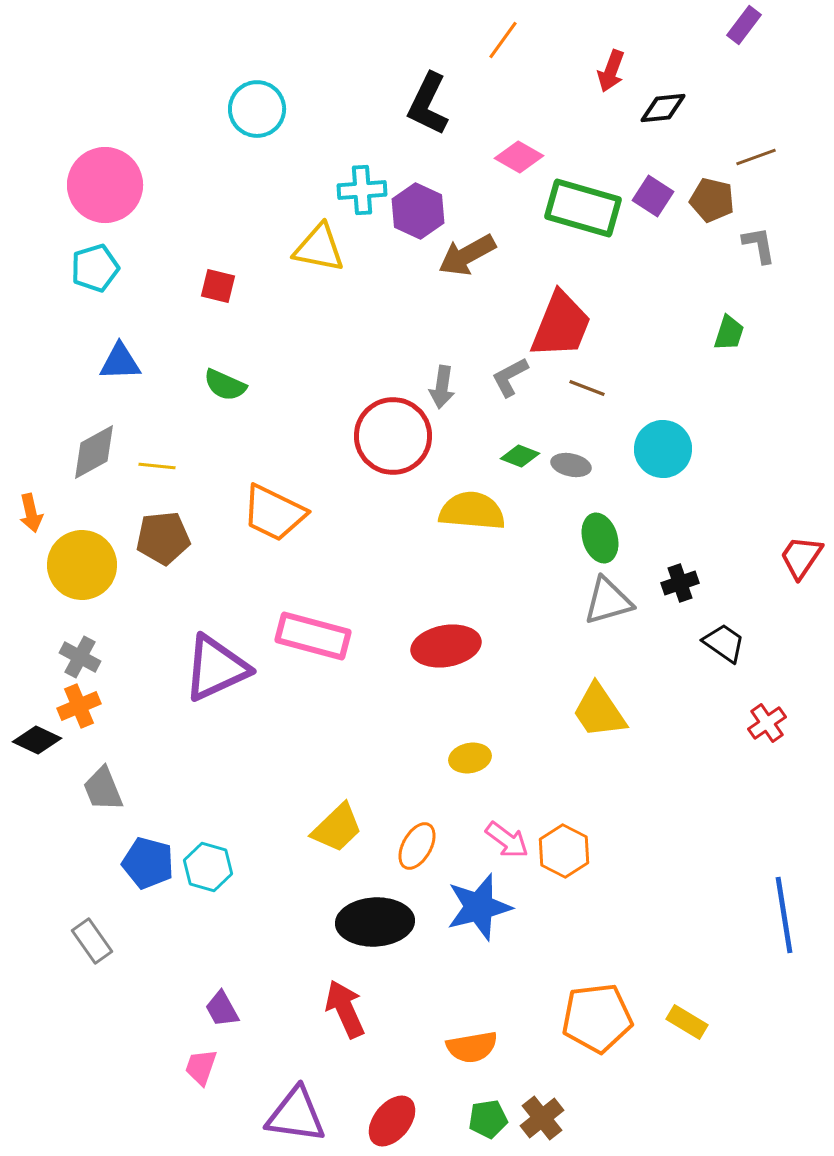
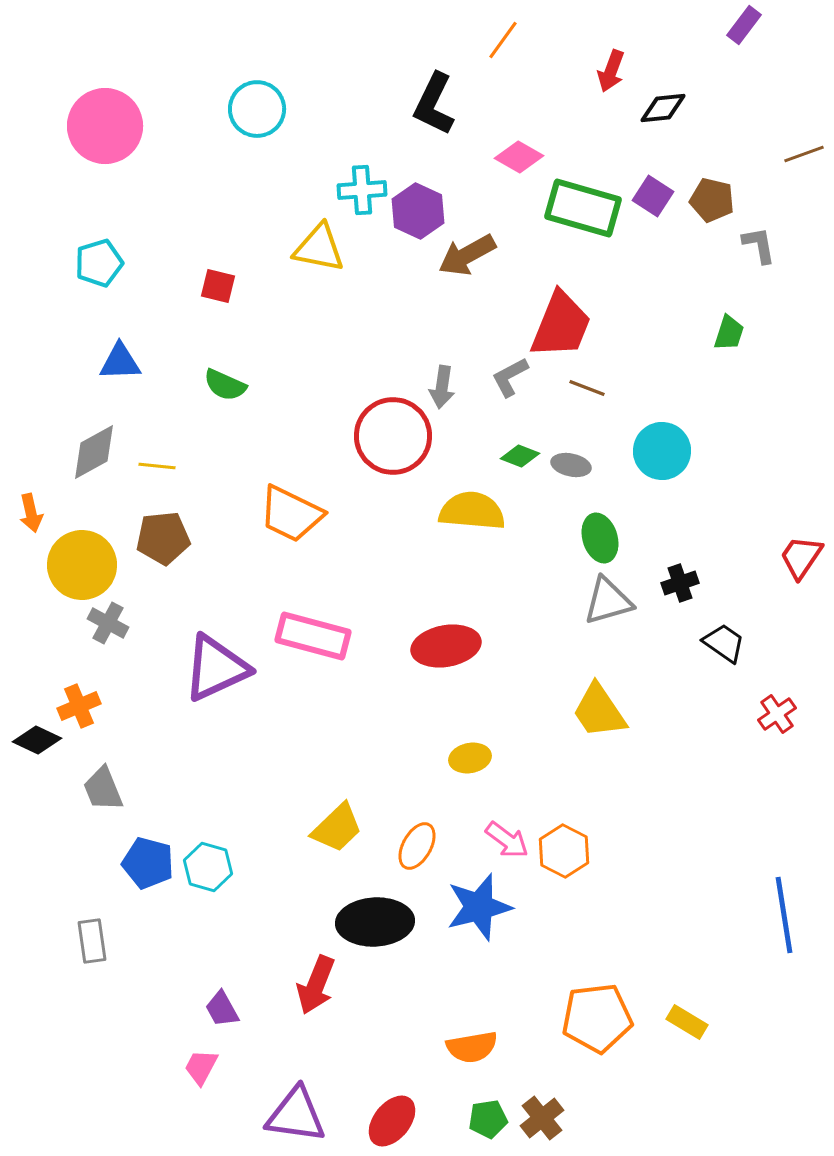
black L-shape at (428, 104): moved 6 px right
brown line at (756, 157): moved 48 px right, 3 px up
pink circle at (105, 185): moved 59 px up
cyan pentagon at (95, 268): moved 4 px right, 5 px up
cyan circle at (663, 449): moved 1 px left, 2 px down
orange trapezoid at (274, 513): moved 17 px right, 1 px down
gray cross at (80, 657): moved 28 px right, 34 px up
red cross at (767, 723): moved 10 px right, 9 px up
gray rectangle at (92, 941): rotated 27 degrees clockwise
red arrow at (345, 1009): moved 29 px left, 24 px up; rotated 134 degrees counterclockwise
pink trapezoid at (201, 1067): rotated 9 degrees clockwise
